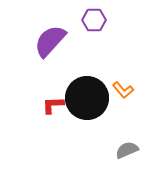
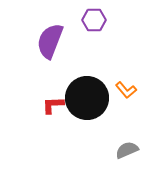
purple semicircle: rotated 21 degrees counterclockwise
orange L-shape: moved 3 px right
